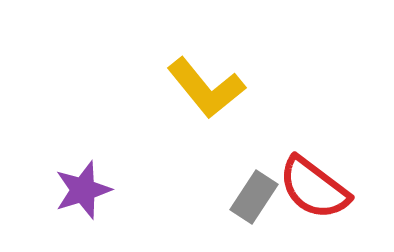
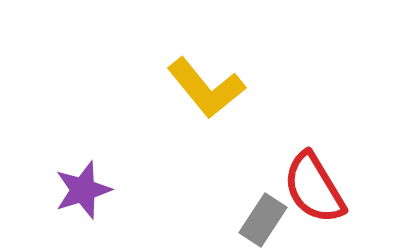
red semicircle: rotated 22 degrees clockwise
gray rectangle: moved 9 px right, 23 px down
